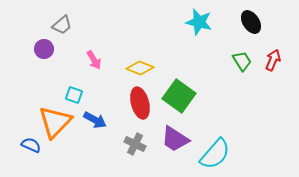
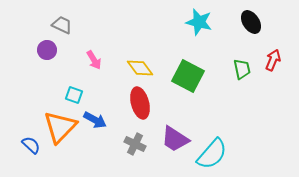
gray trapezoid: rotated 115 degrees counterclockwise
purple circle: moved 3 px right, 1 px down
green trapezoid: moved 8 px down; rotated 20 degrees clockwise
yellow diamond: rotated 32 degrees clockwise
green square: moved 9 px right, 20 px up; rotated 8 degrees counterclockwise
orange triangle: moved 5 px right, 5 px down
blue semicircle: rotated 18 degrees clockwise
cyan semicircle: moved 3 px left
